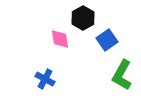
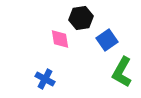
black hexagon: moved 2 px left; rotated 20 degrees clockwise
green L-shape: moved 3 px up
